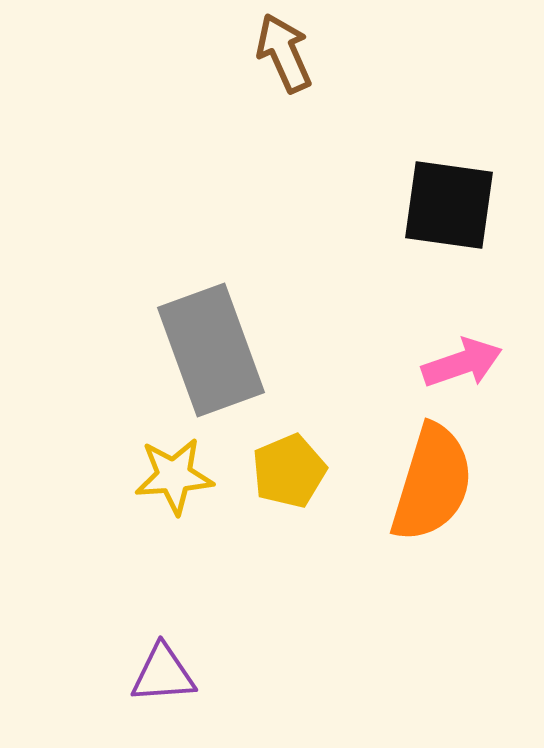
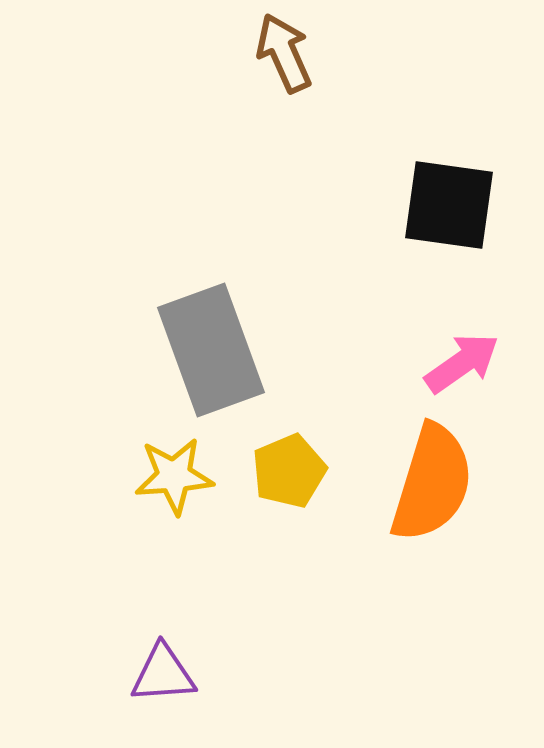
pink arrow: rotated 16 degrees counterclockwise
